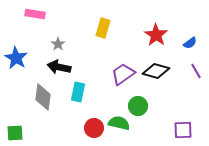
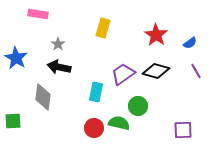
pink rectangle: moved 3 px right
cyan rectangle: moved 18 px right
green square: moved 2 px left, 12 px up
